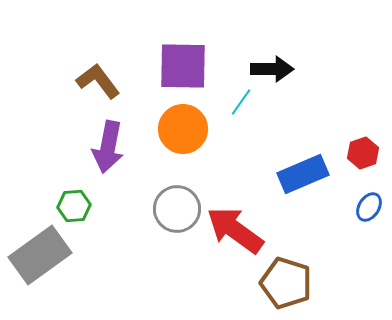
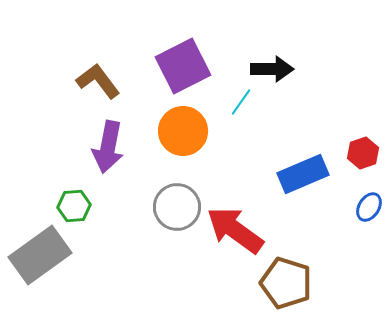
purple square: rotated 28 degrees counterclockwise
orange circle: moved 2 px down
gray circle: moved 2 px up
